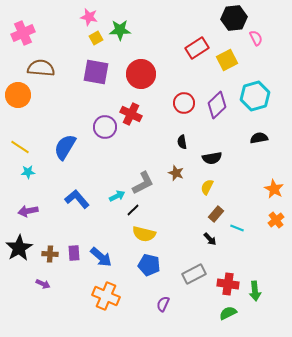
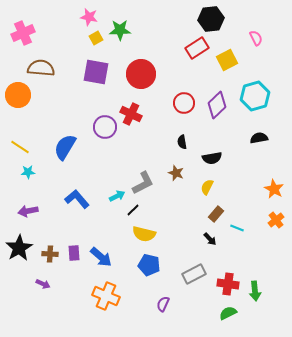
black hexagon at (234, 18): moved 23 px left, 1 px down
